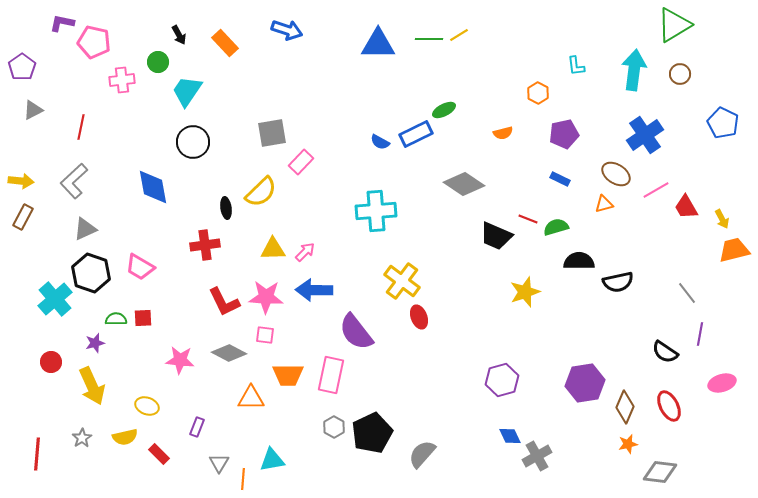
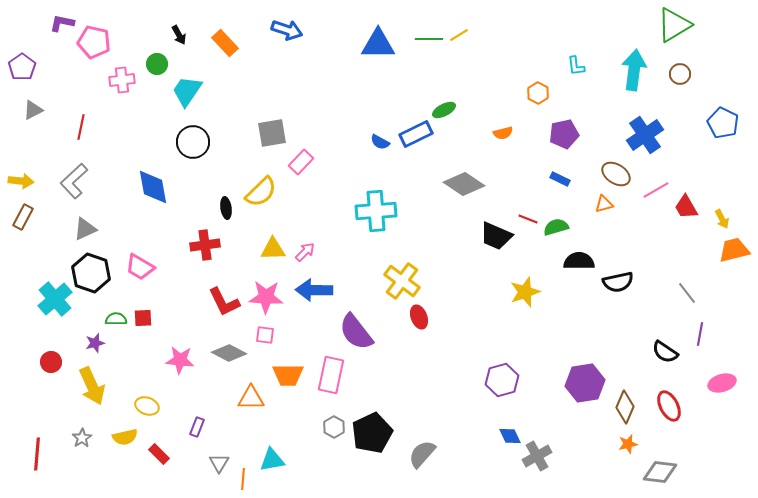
green circle at (158, 62): moved 1 px left, 2 px down
